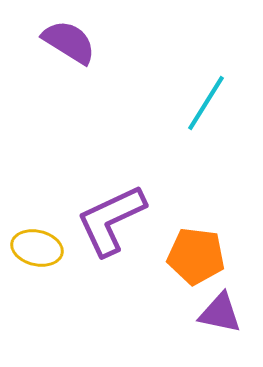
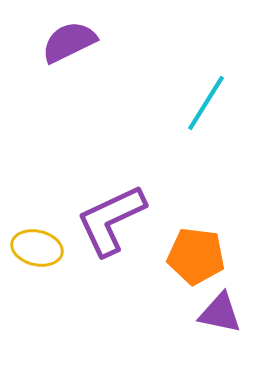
purple semicircle: rotated 58 degrees counterclockwise
